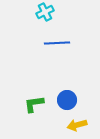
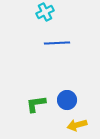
green L-shape: moved 2 px right
